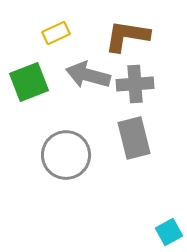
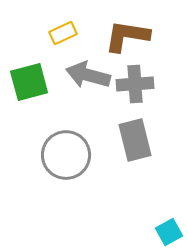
yellow rectangle: moved 7 px right
green square: rotated 6 degrees clockwise
gray rectangle: moved 1 px right, 2 px down
